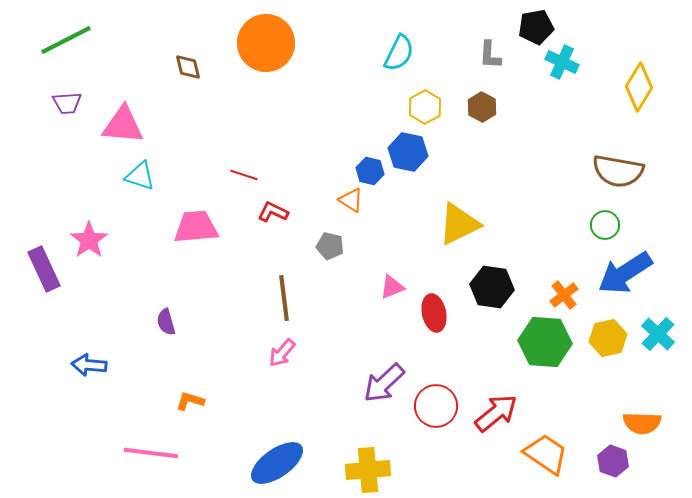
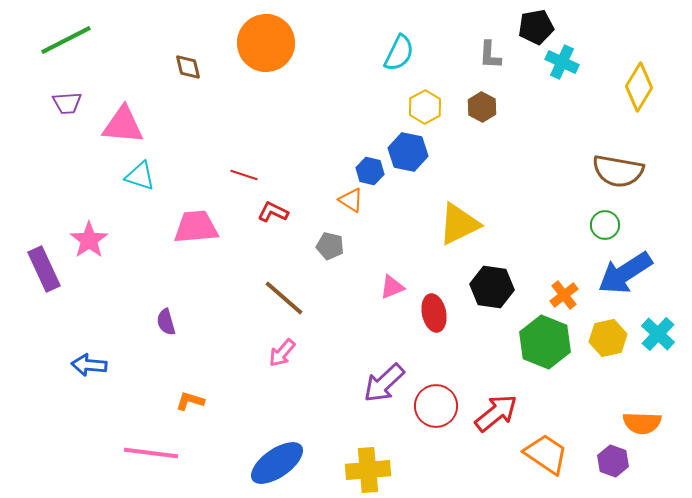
brown line at (284, 298): rotated 42 degrees counterclockwise
green hexagon at (545, 342): rotated 18 degrees clockwise
